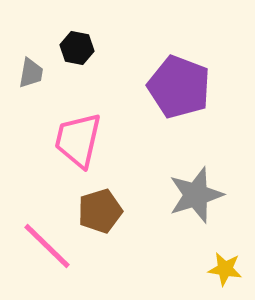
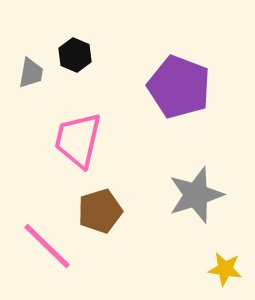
black hexagon: moved 2 px left, 7 px down; rotated 12 degrees clockwise
